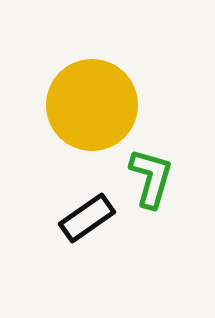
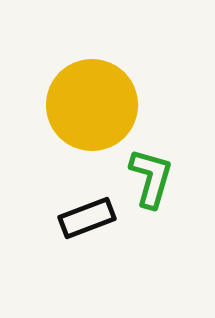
black rectangle: rotated 14 degrees clockwise
